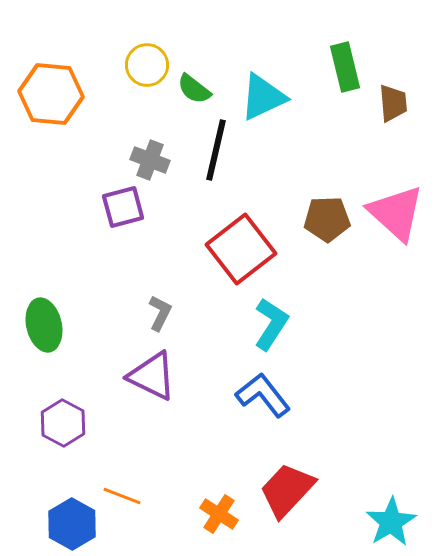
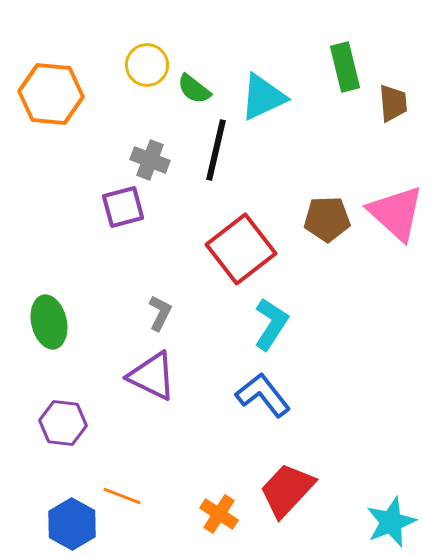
green ellipse: moved 5 px right, 3 px up
purple hexagon: rotated 21 degrees counterclockwise
cyan star: rotated 9 degrees clockwise
